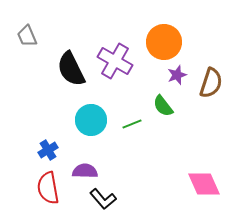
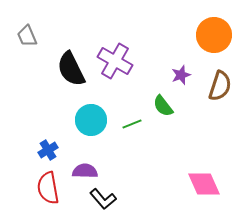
orange circle: moved 50 px right, 7 px up
purple star: moved 4 px right
brown semicircle: moved 9 px right, 3 px down
